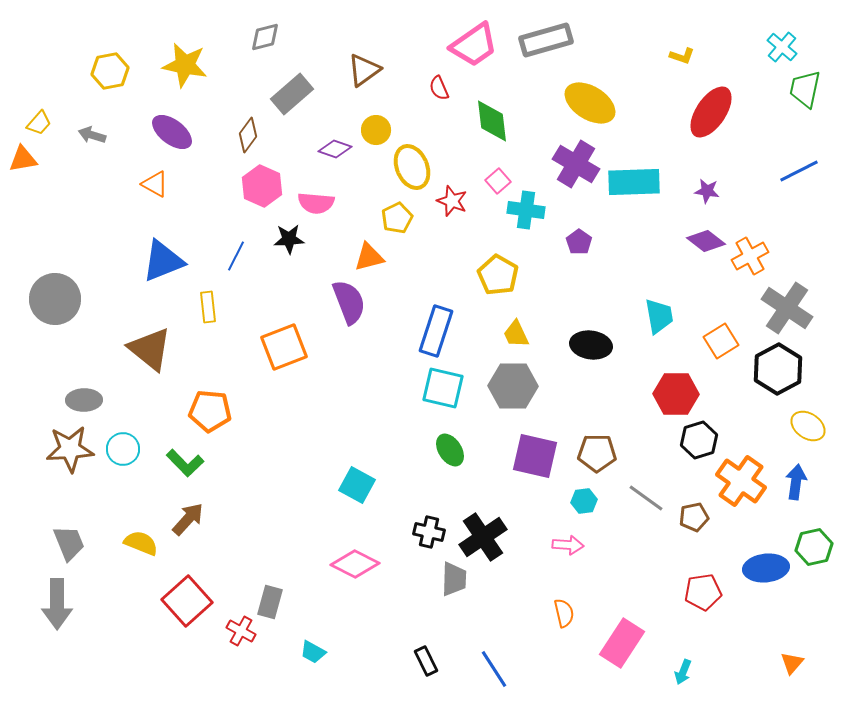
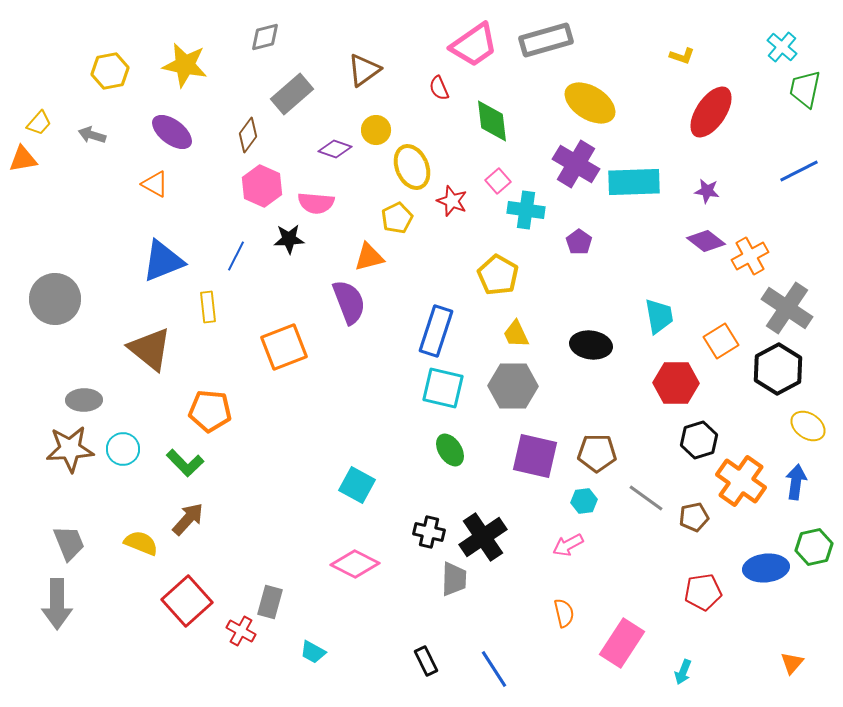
red hexagon at (676, 394): moved 11 px up
pink arrow at (568, 545): rotated 148 degrees clockwise
